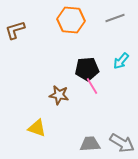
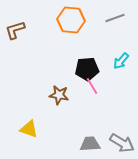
yellow triangle: moved 8 px left, 1 px down
